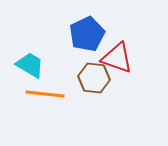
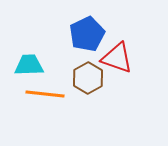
cyan trapezoid: moved 1 px left; rotated 32 degrees counterclockwise
brown hexagon: moved 6 px left; rotated 24 degrees clockwise
